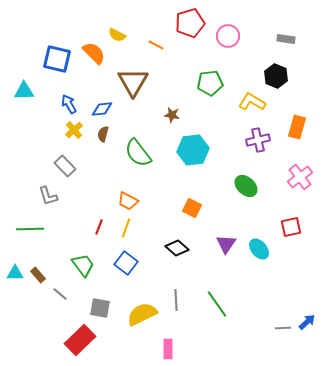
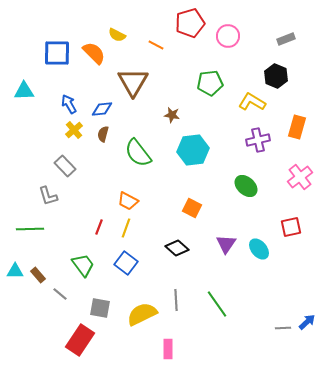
gray rectangle at (286, 39): rotated 30 degrees counterclockwise
blue square at (57, 59): moved 6 px up; rotated 12 degrees counterclockwise
cyan triangle at (15, 273): moved 2 px up
red rectangle at (80, 340): rotated 12 degrees counterclockwise
